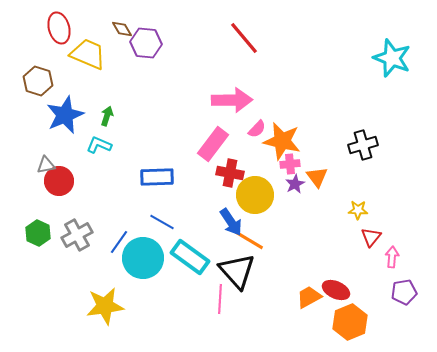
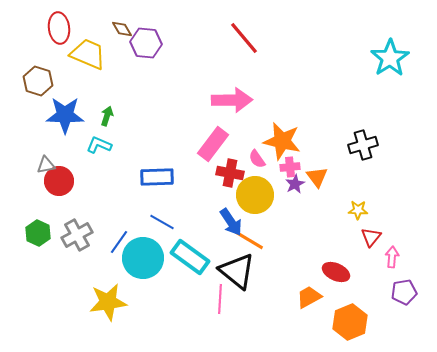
red ellipse at (59, 28): rotated 8 degrees clockwise
cyan star at (392, 58): moved 2 px left; rotated 18 degrees clockwise
blue star at (65, 115): rotated 24 degrees clockwise
pink semicircle at (257, 129): moved 30 px down; rotated 102 degrees clockwise
pink cross at (290, 164): moved 3 px down
black triangle at (237, 271): rotated 9 degrees counterclockwise
red ellipse at (336, 290): moved 18 px up
yellow star at (105, 306): moved 3 px right, 4 px up
